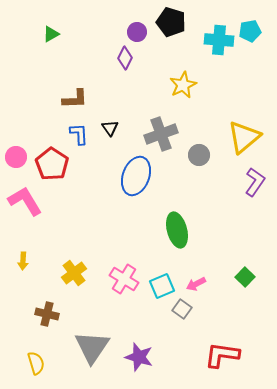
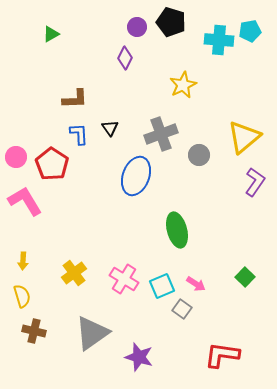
purple circle: moved 5 px up
pink arrow: rotated 120 degrees counterclockwise
brown cross: moved 13 px left, 17 px down
gray triangle: moved 14 px up; rotated 21 degrees clockwise
yellow semicircle: moved 14 px left, 67 px up
